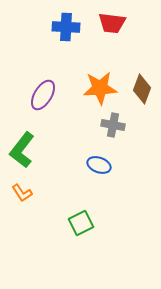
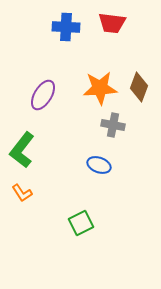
brown diamond: moved 3 px left, 2 px up
